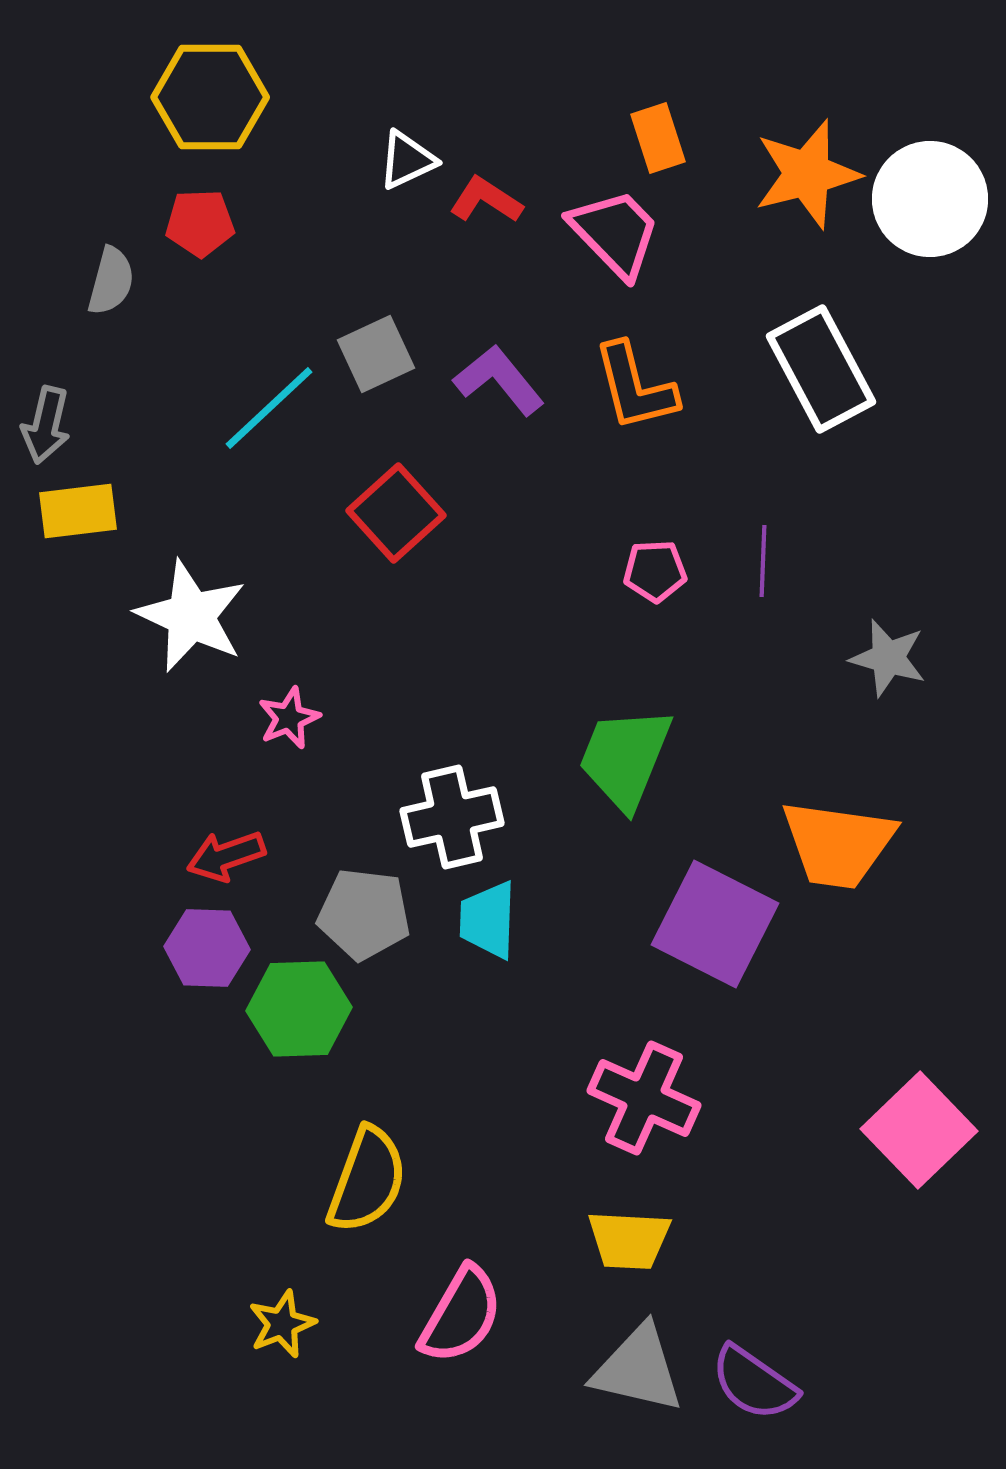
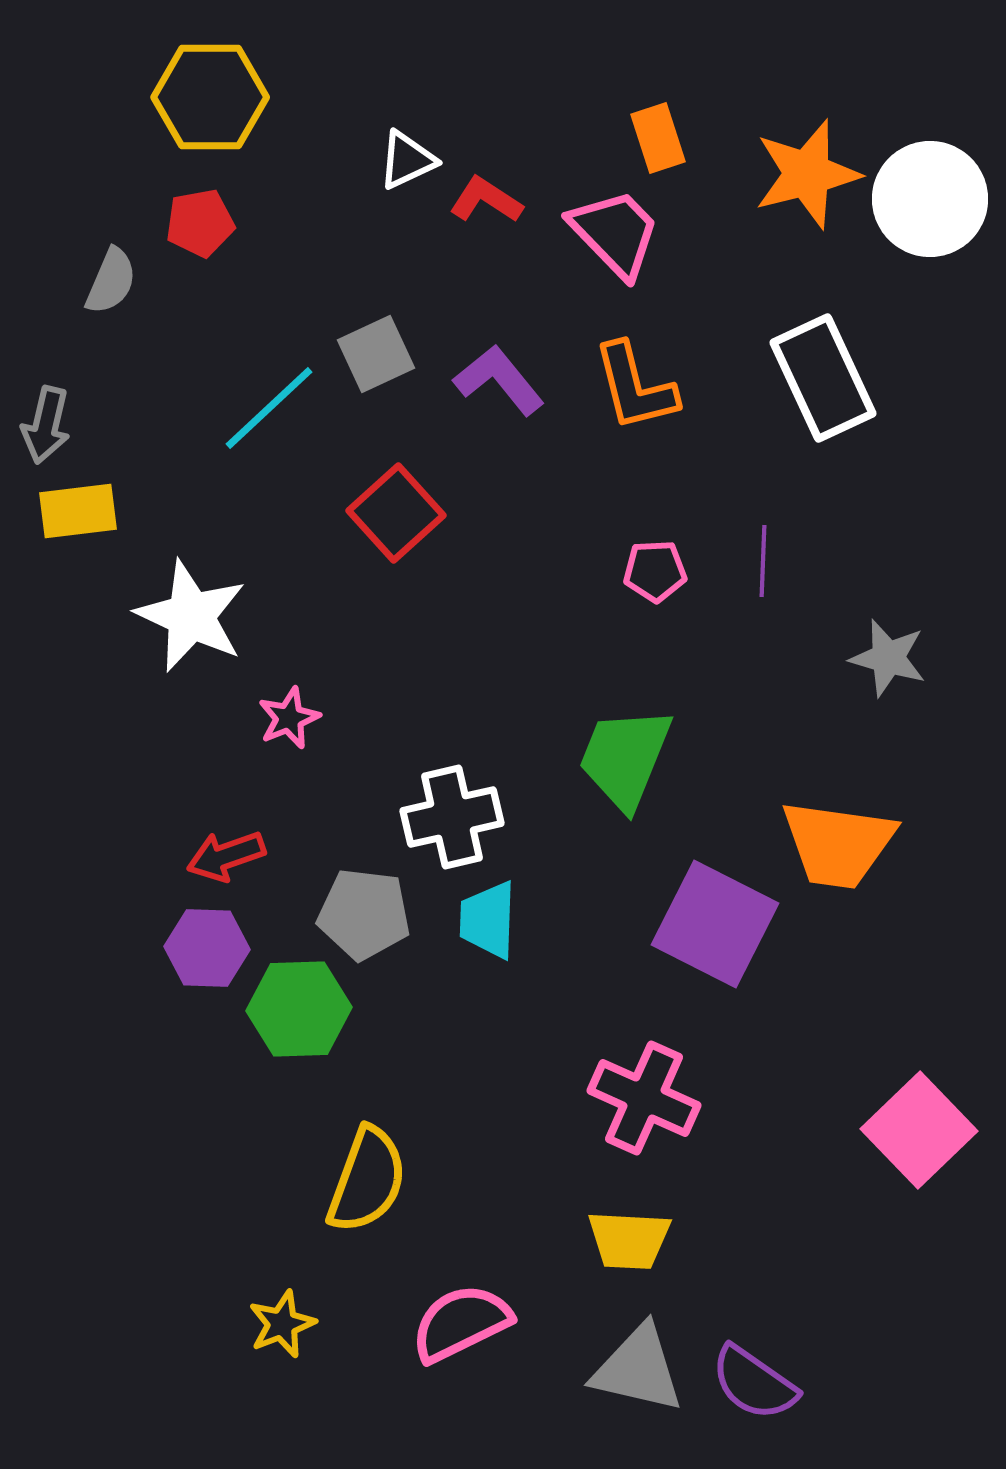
red pentagon: rotated 8 degrees counterclockwise
gray semicircle: rotated 8 degrees clockwise
white rectangle: moved 2 px right, 9 px down; rotated 3 degrees clockwise
pink semicircle: moved 8 px down; rotated 146 degrees counterclockwise
